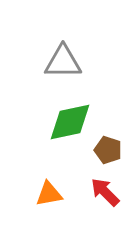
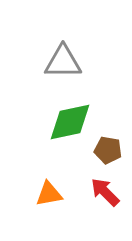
brown pentagon: rotated 8 degrees counterclockwise
